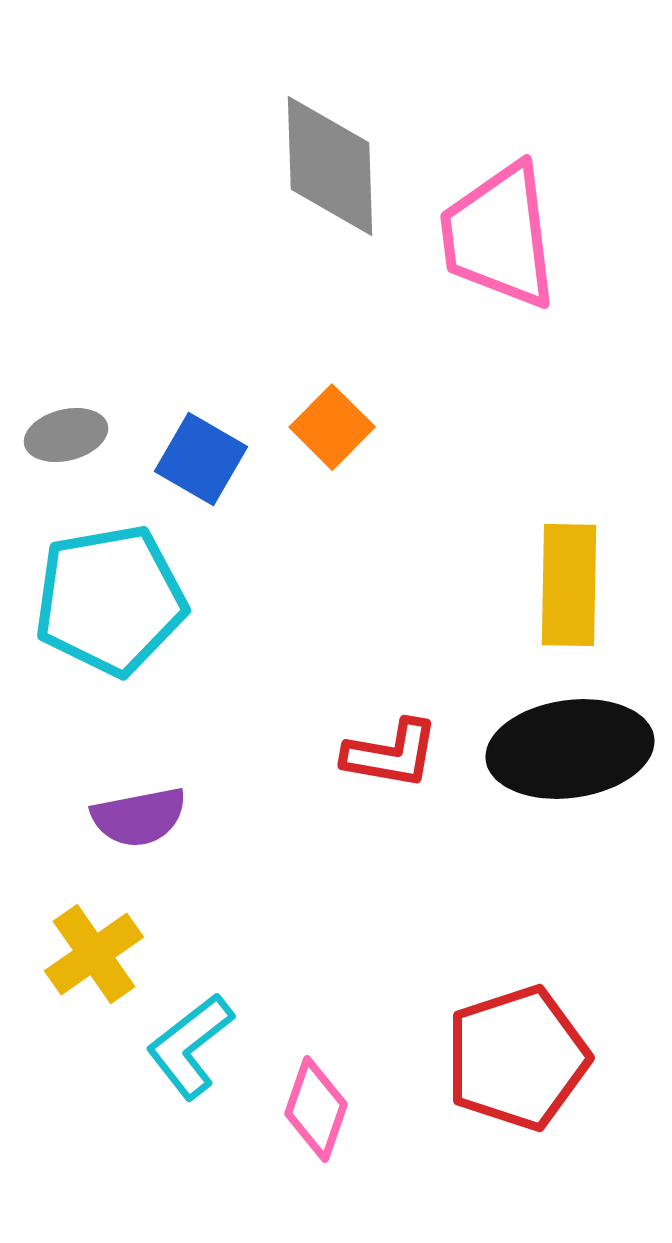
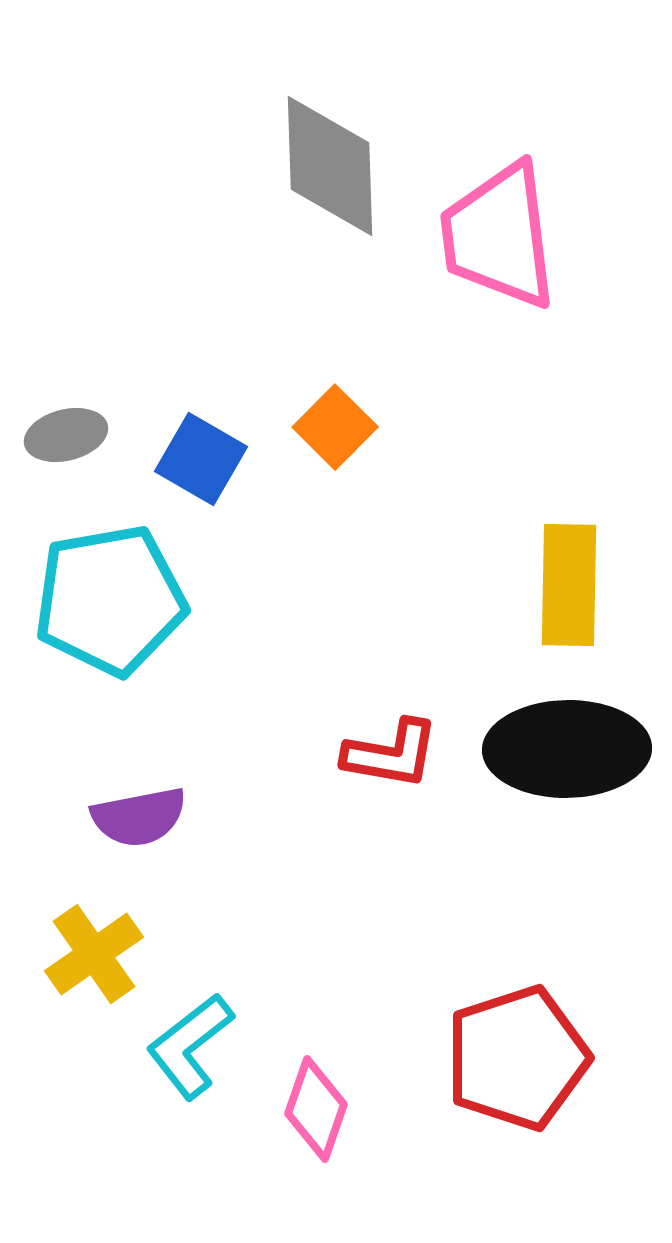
orange square: moved 3 px right
black ellipse: moved 3 px left; rotated 7 degrees clockwise
